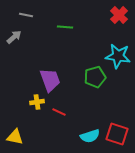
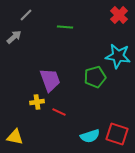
gray line: rotated 56 degrees counterclockwise
